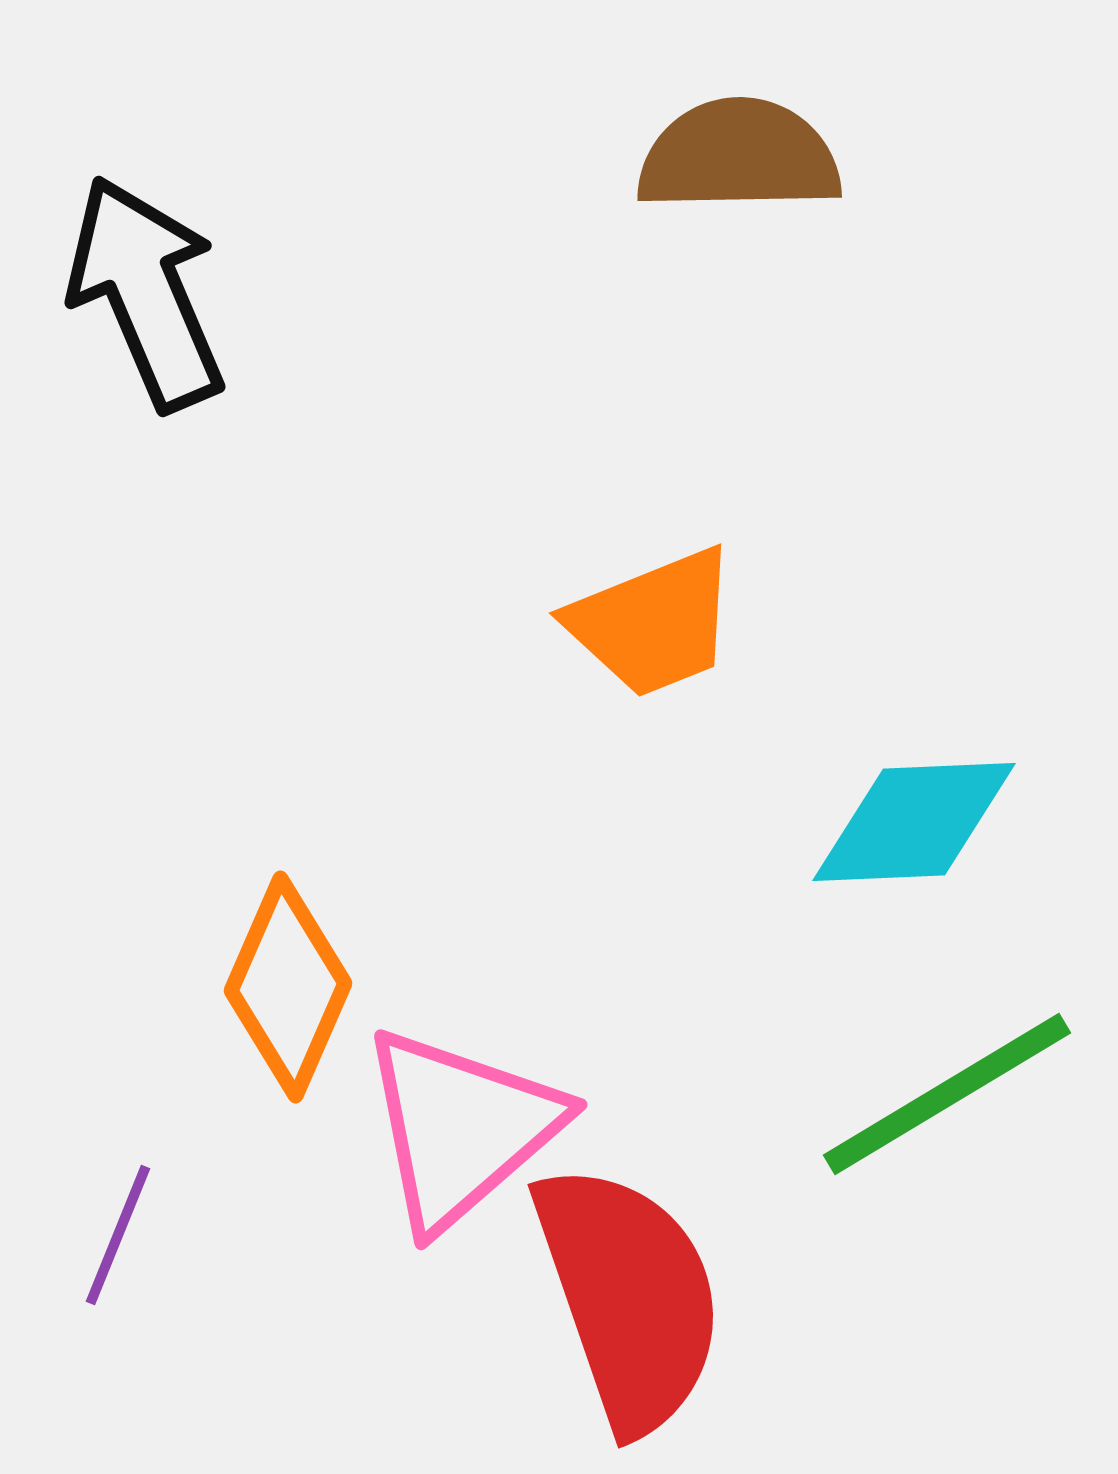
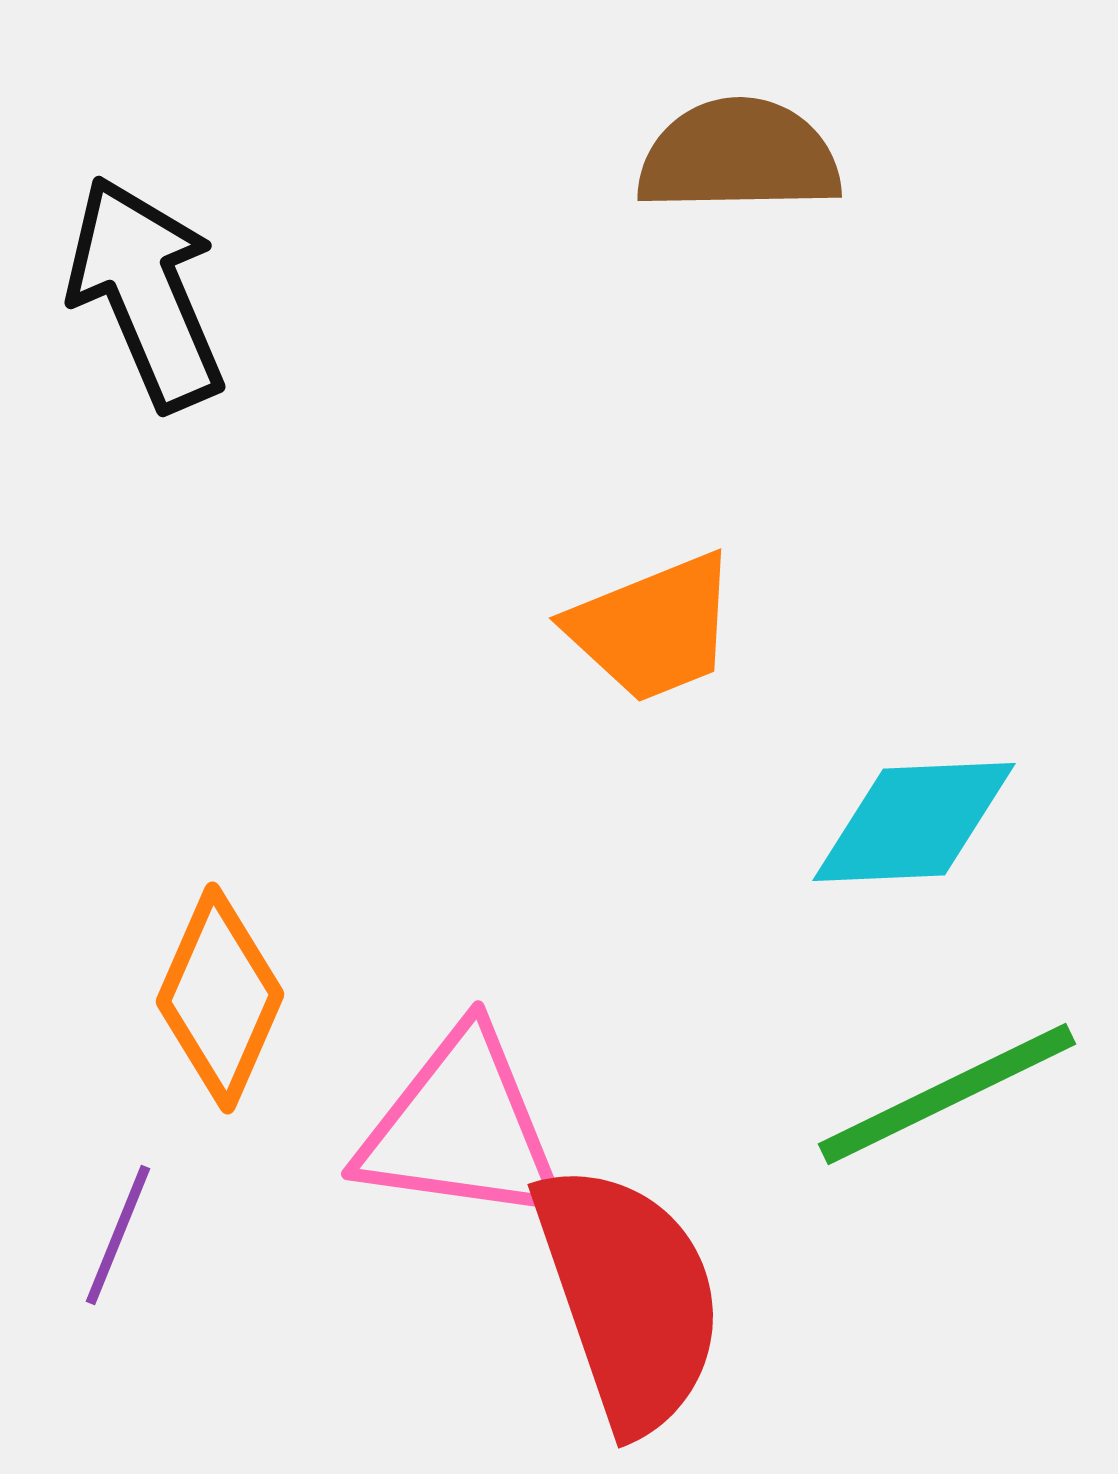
orange trapezoid: moved 5 px down
orange diamond: moved 68 px left, 11 px down
green line: rotated 5 degrees clockwise
pink triangle: rotated 49 degrees clockwise
